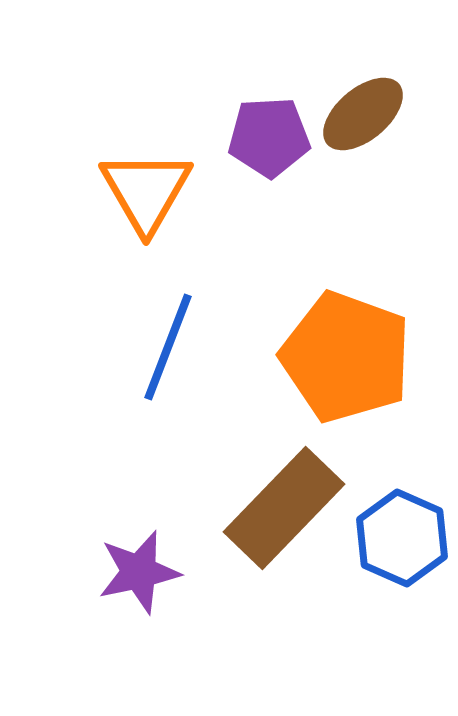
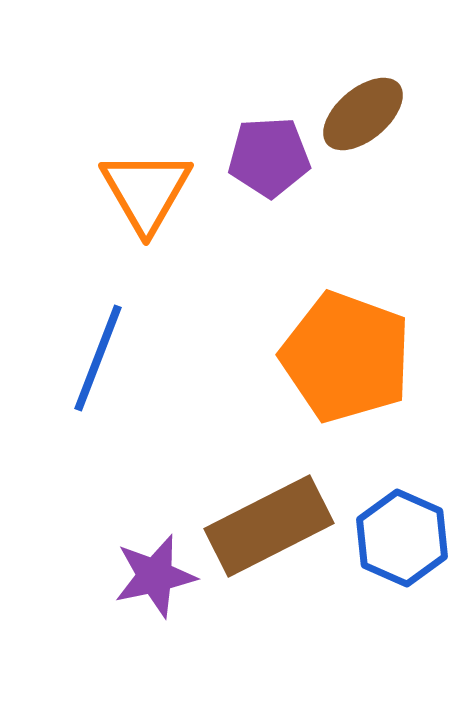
purple pentagon: moved 20 px down
blue line: moved 70 px left, 11 px down
brown rectangle: moved 15 px left, 18 px down; rotated 19 degrees clockwise
purple star: moved 16 px right, 4 px down
